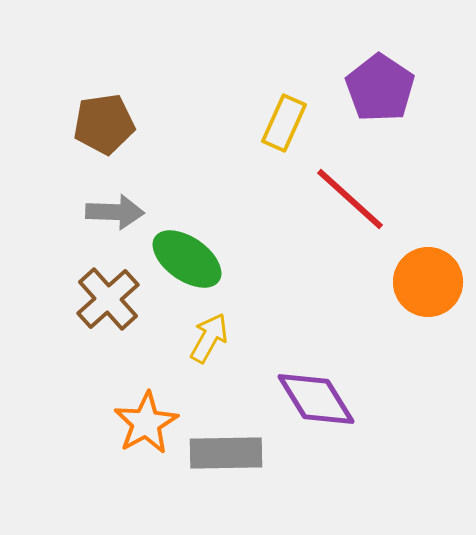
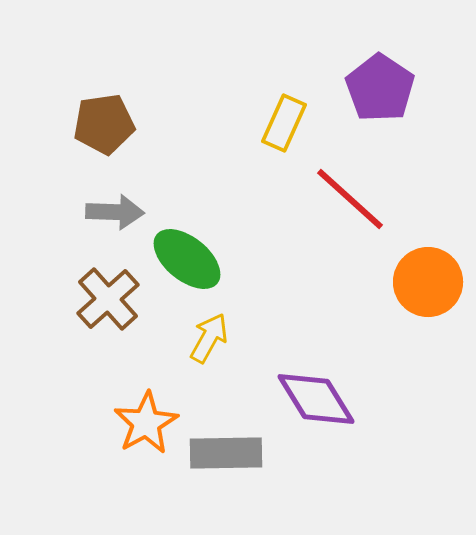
green ellipse: rotated 4 degrees clockwise
